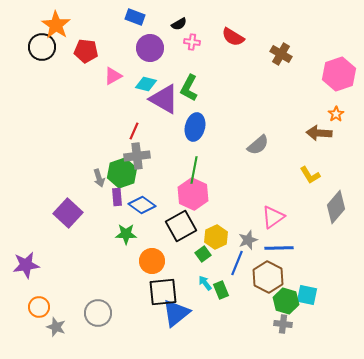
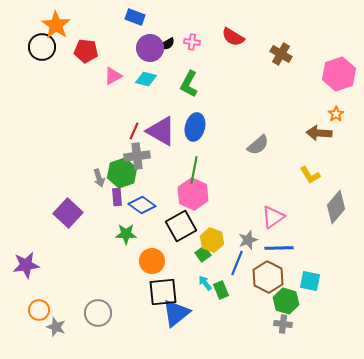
black semicircle at (179, 24): moved 12 px left, 20 px down
cyan diamond at (146, 84): moved 5 px up
green L-shape at (189, 88): moved 4 px up
purple triangle at (164, 99): moved 3 px left, 32 px down
yellow hexagon at (216, 237): moved 4 px left, 3 px down; rotated 15 degrees counterclockwise
cyan square at (307, 295): moved 3 px right, 14 px up
orange circle at (39, 307): moved 3 px down
